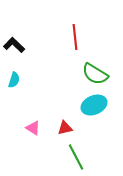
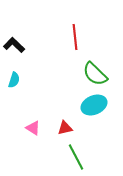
green semicircle: rotated 12 degrees clockwise
